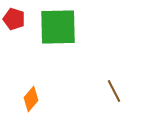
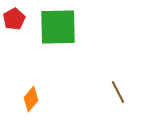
red pentagon: rotated 25 degrees clockwise
brown line: moved 4 px right, 1 px down
